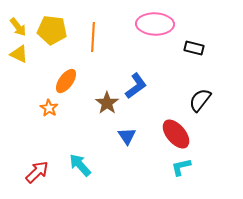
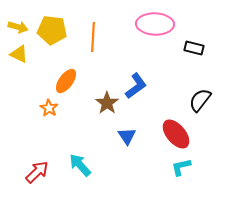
yellow arrow: rotated 36 degrees counterclockwise
